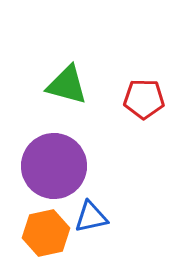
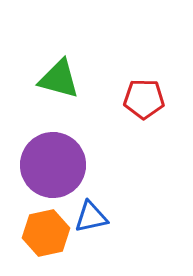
green triangle: moved 8 px left, 6 px up
purple circle: moved 1 px left, 1 px up
